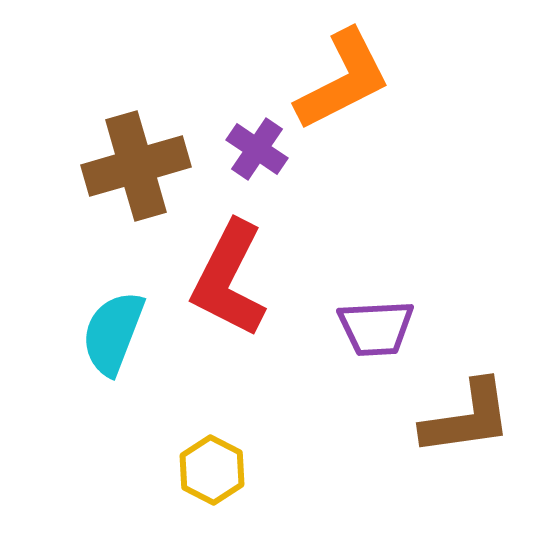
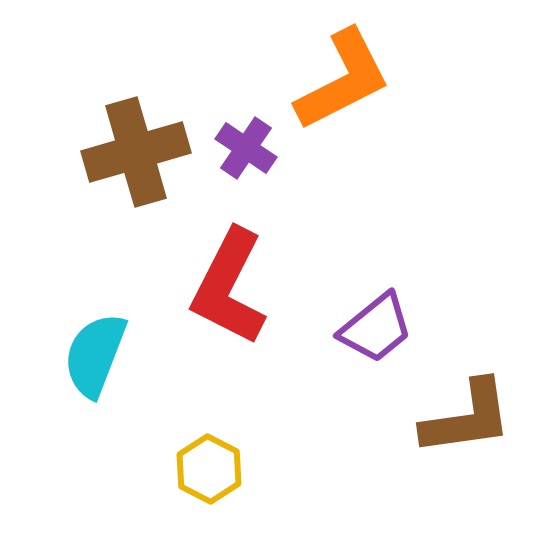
purple cross: moved 11 px left, 1 px up
brown cross: moved 14 px up
red L-shape: moved 8 px down
purple trapezoid: rotated 36 degrees counterclockwise
cyan semicircle: moved 18 px left, 22 px down
yellow hexagon: moved 3 px left, 1 px up
